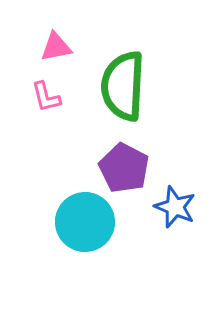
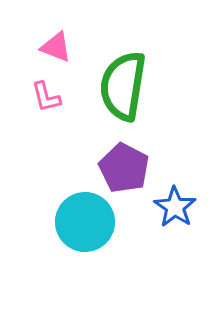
pink triangle: rotated 32 degrees clockwise
green semicircle: rotated 6 degrees clockwise
blue star: rotated 12 degrees clockwise
